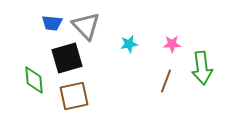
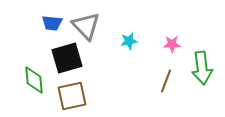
cyan star: moved 3 px up
brown square: moved 2 px left
